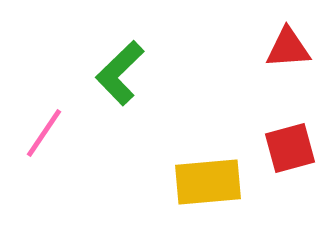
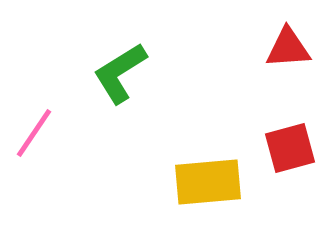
green L-shape: rotated 12 degrees clockwise
pink line: moved 10 px left
